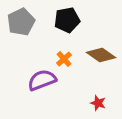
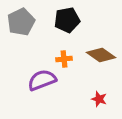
orange cross: rotated 35 degrees clockwise
red star: moved 1 px right, 4 px up
